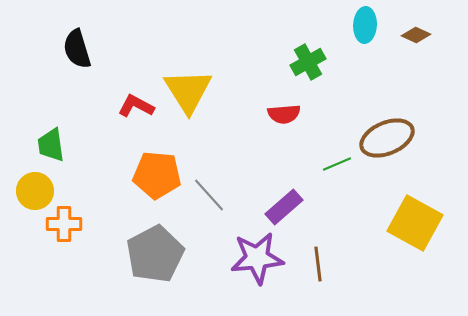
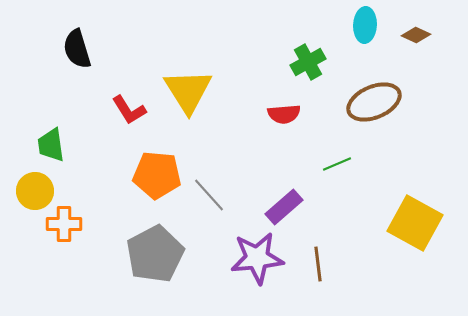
red L-shape: moved 7 px left, 4 px down; rotated 150 degrees counterclockwise
brown ellipse: moved 13 px left, 36 px up
